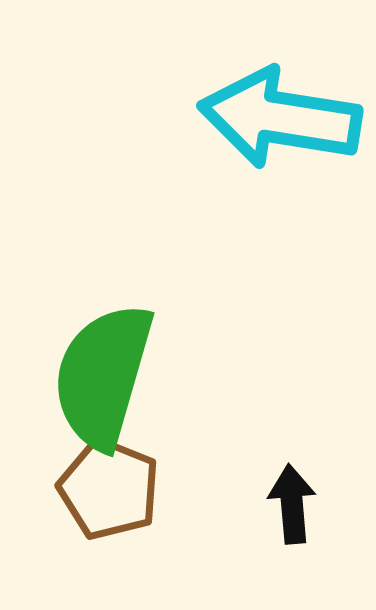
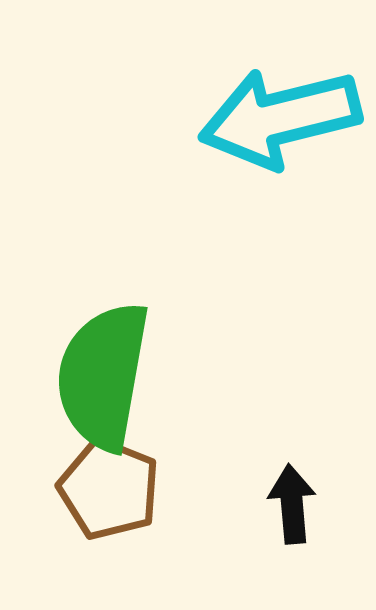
cyan arrow: rotated 23 degrees counterclockwise
green semicircle: rotated 6 degrees counterclockwise
